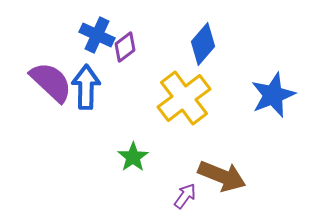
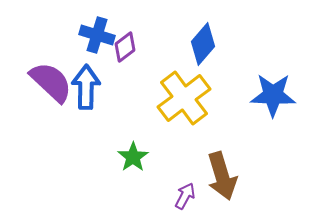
blue cross: rotated 8 degrees counterclockwise
blue star: rotated 24 degrees clockwise
brown arrow: rotated 51 degrees clockwise
purple arrow: rotated 8 degrees counterclockwise
